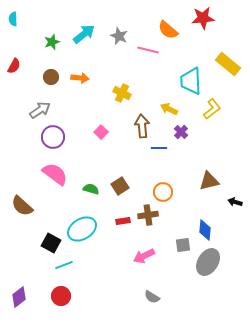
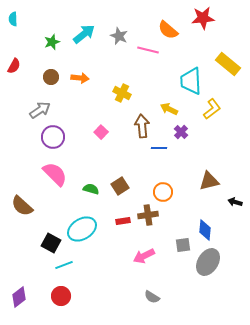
pink semicircle: rotated 8 degrees clockwise
